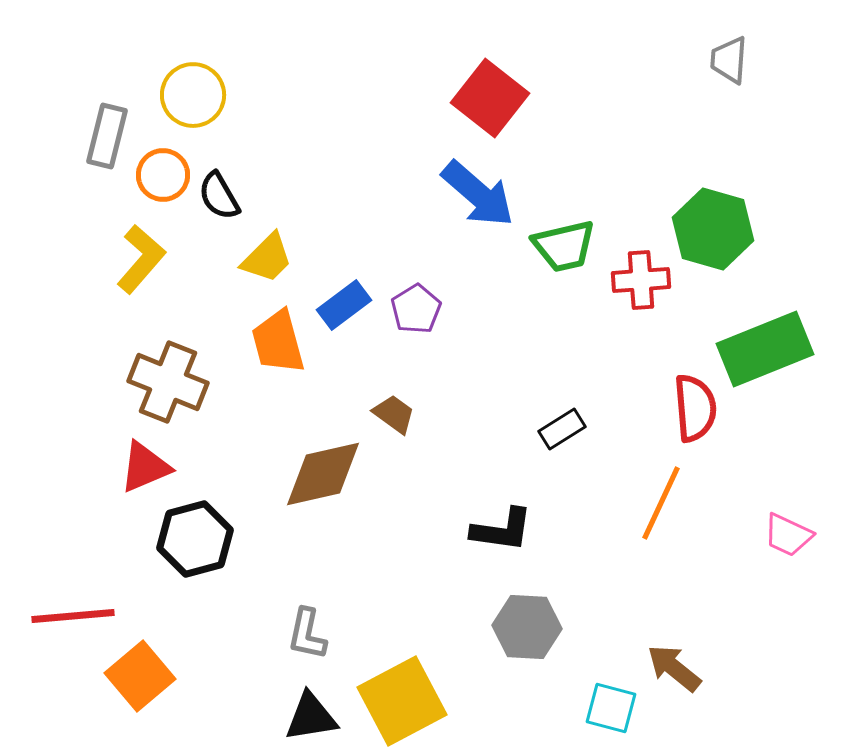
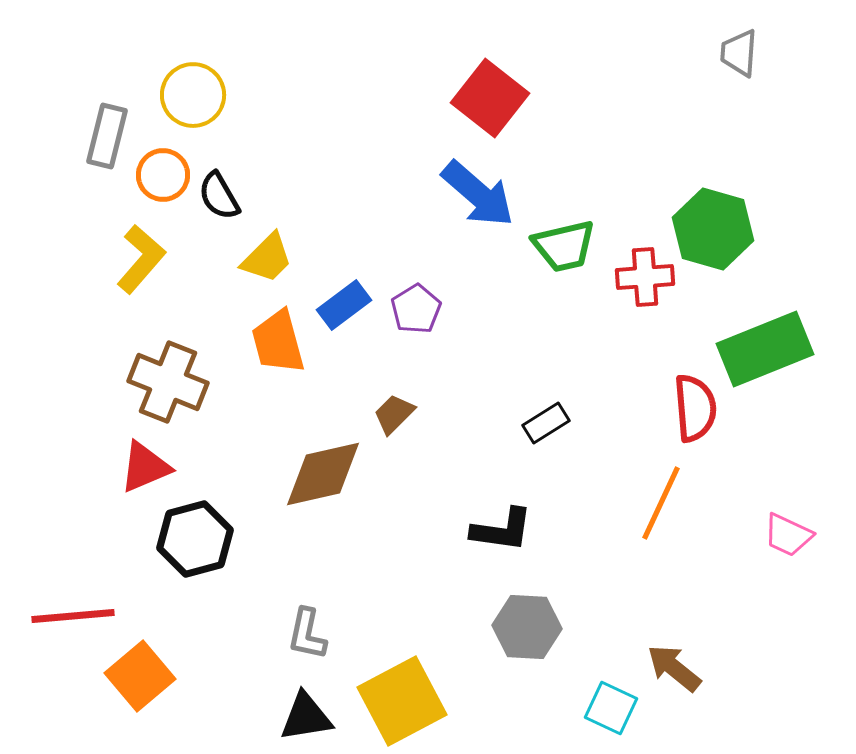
gray trapezoid: moved 10 px right, 7 px up
red cross: moved 4 px right, 3 px up
brown trapezoid: rotated 81 degrees counterclockwise
black rectangle: moved 16 px left, 6 px up
cyan square: rotated 10 degrees clockwise
black triangle: moved 5 px left
